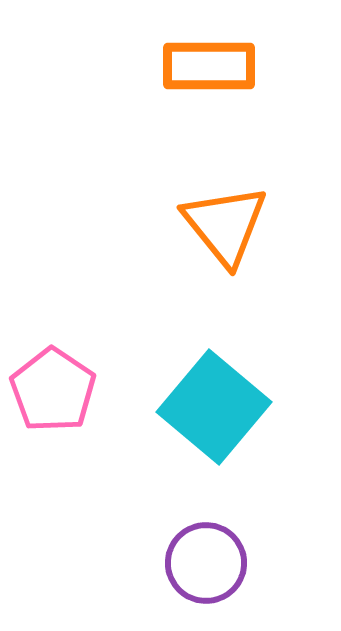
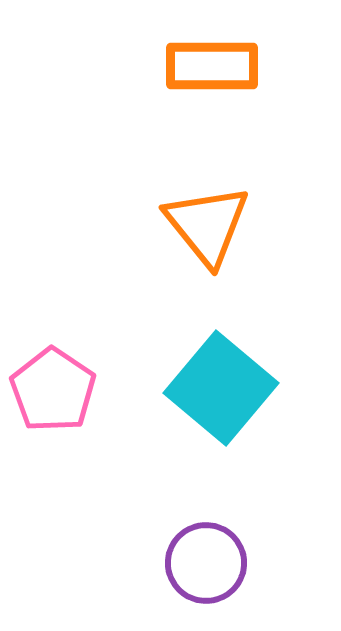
orange rectangle: moved 3 px right
orange triangle: moved 18 px left
cyan square: moved 7 px right, 19 px up
